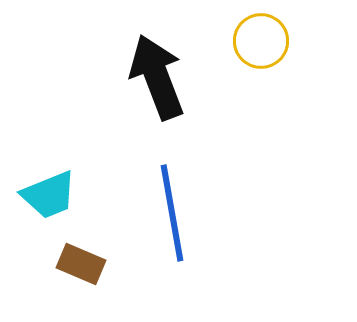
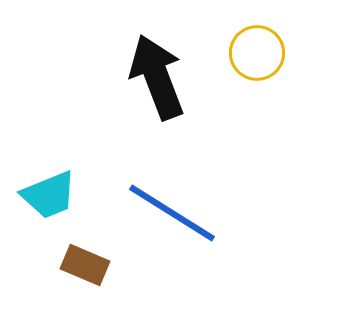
yellow circle: moved 4 px left, 12 px down
blue line: rotated 48 degrees counterclockwise
brown rectangle: moved 4 px right, 1 px down
